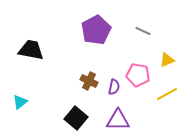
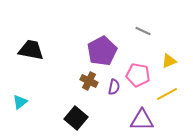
purple pentagon: moved 6 px right, 21 px down
yellow triangle: moved 2 px right, 1 px down
purple triangle: moved 24 px right
